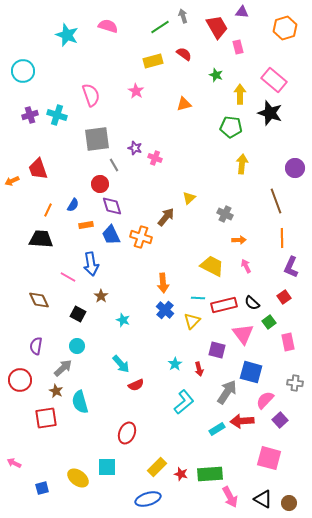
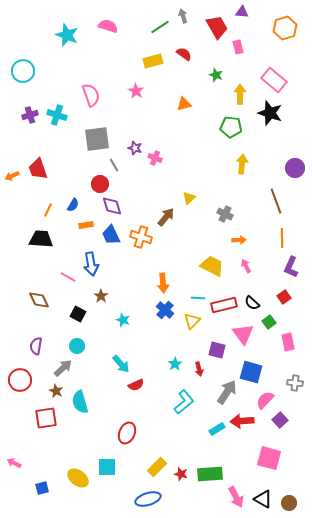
orange arrow at (12, 181): moved 5 px up
pink arrow at (230, 497): moved 6 px right
